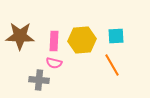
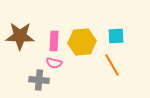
yellow hexagon: moved 2 px down
